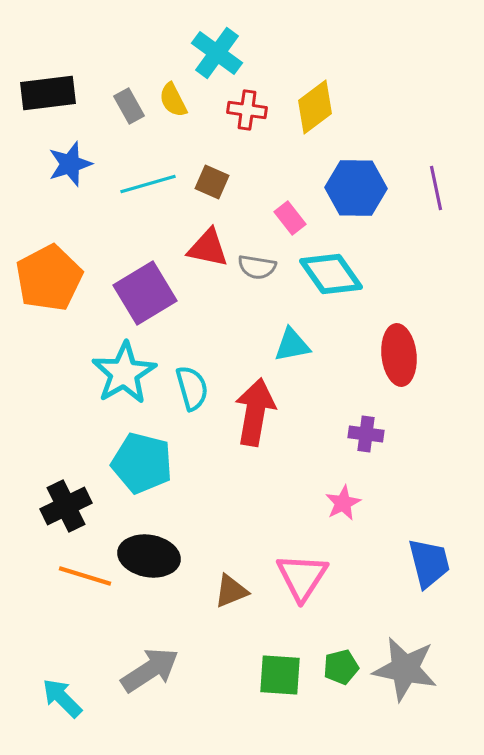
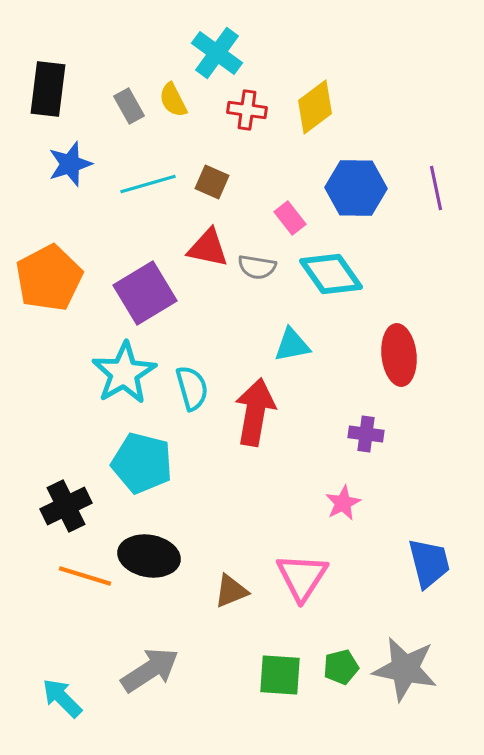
black rectangle: moved 4 px up; rotated 76 degrees counterclockwise
